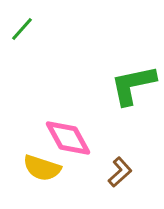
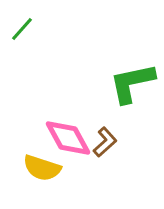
green L-shape: moved 1 px left, 2 px up
brown L-shape: moved 15 px left, 30 px up
